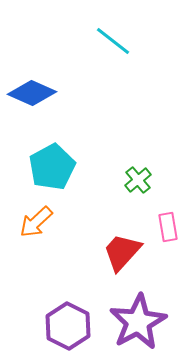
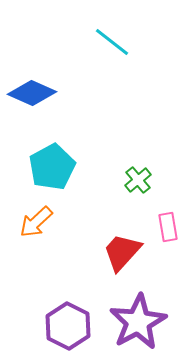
cyan line: moved 1 px left, 1 px down
